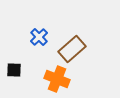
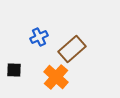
blue cross: rotated 18 degrees clockwise
orange cross: moved 1 px left, 2 px up; rotated 20 degrees clockwise
